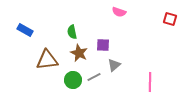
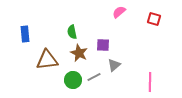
pink semicircle: rotated 120 degrees clockwise
red square: moved 16 px left
blue rectangle: moved 4 px down; rotated 56 degrees clockwise
